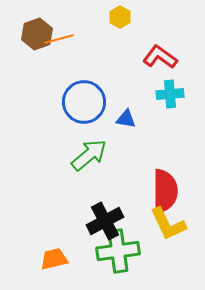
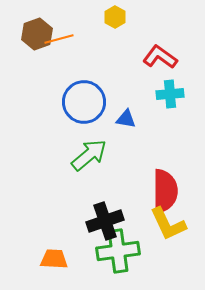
yellow hexagon: moved 5 px left
black cross: rotated 9 degrees clockwise
orange trapezoid: rotated 16 degrees clockwise
